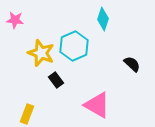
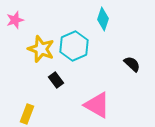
pink star: rotated 24 degrees counterclockwise
yellow star: moved 4 px up
